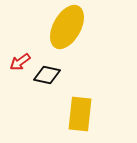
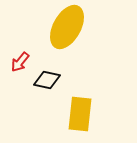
red arrow: rotated 15 degrees counterclockwise
black diamond: moved 5 px down
